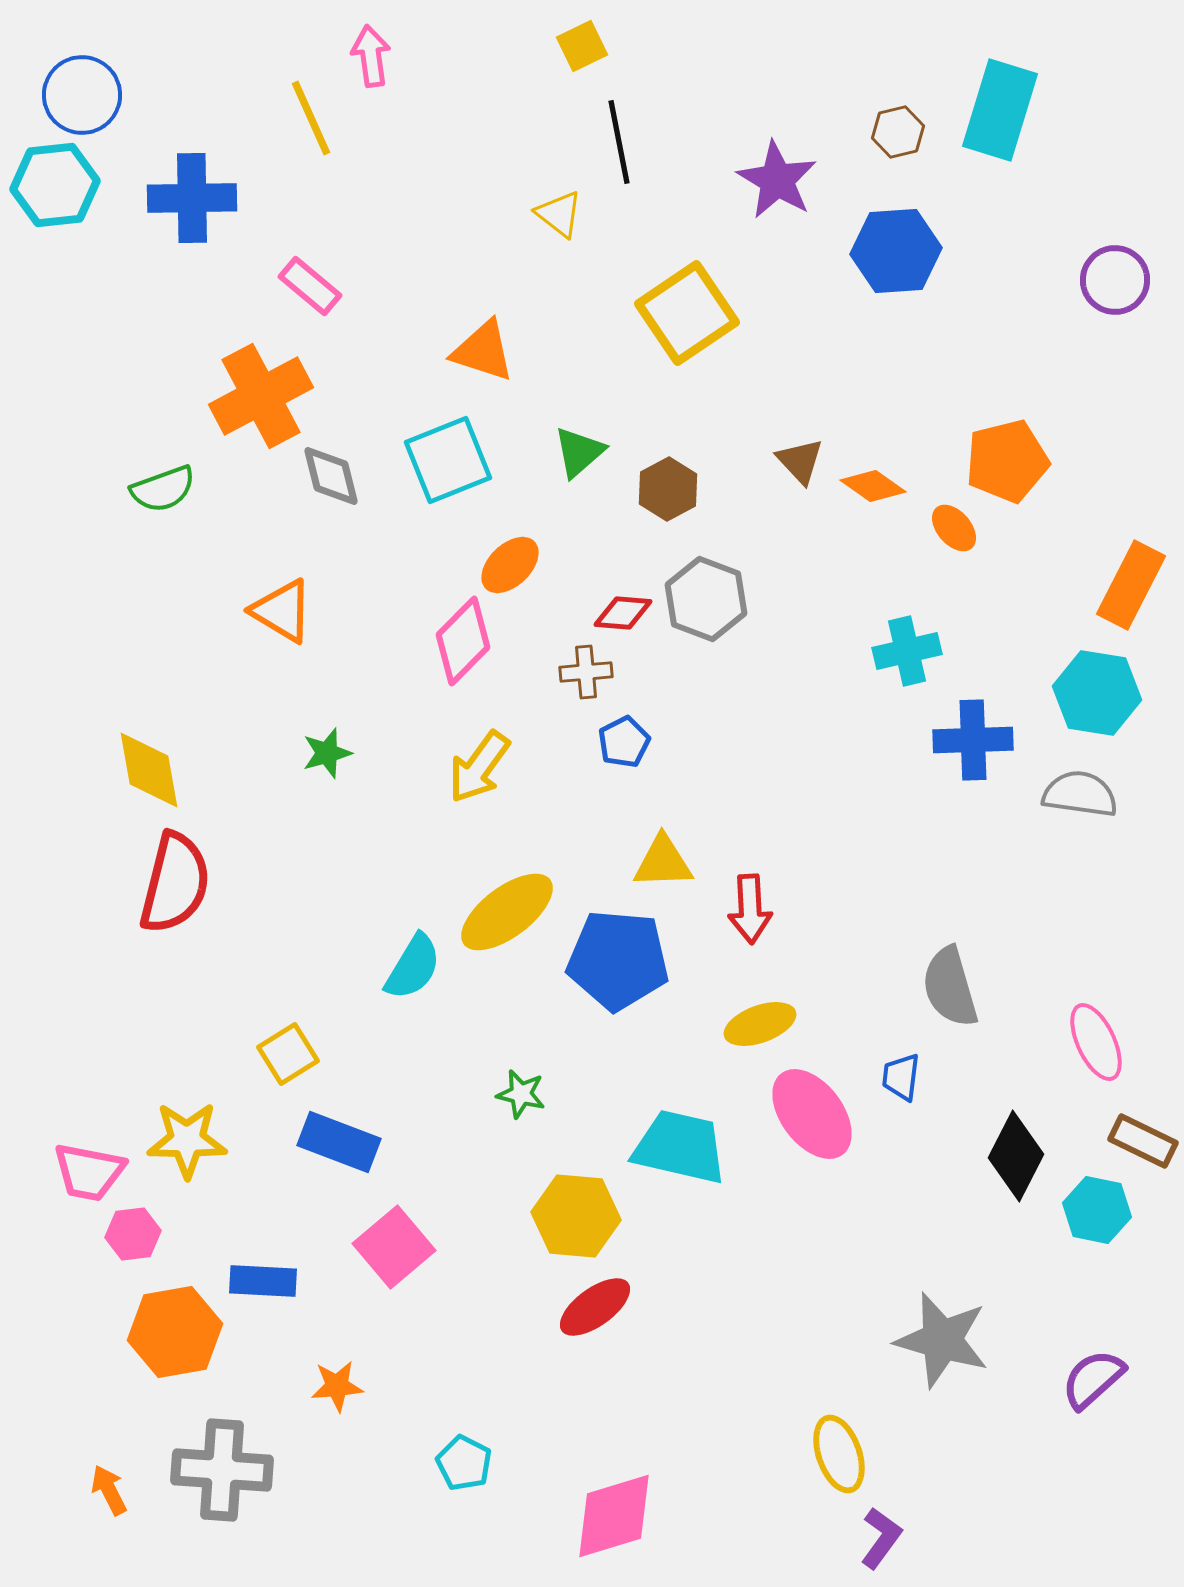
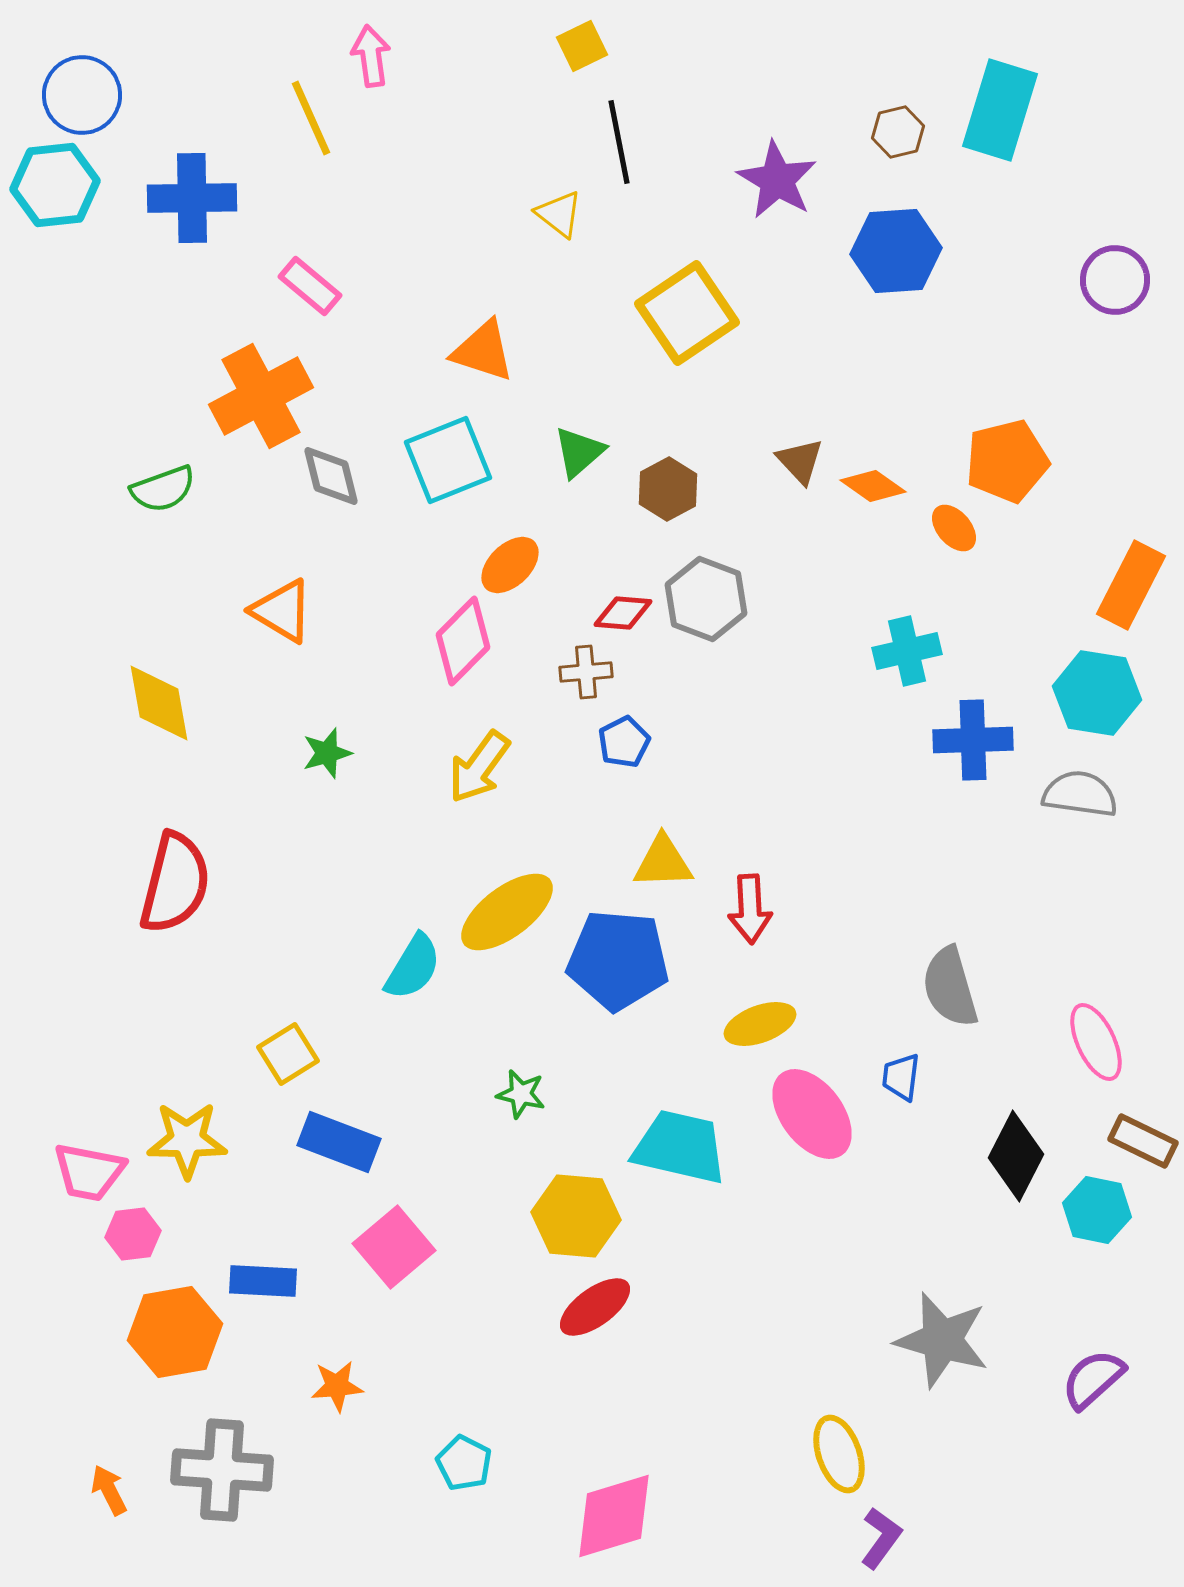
yellow diamond at (149, 770): moved 10 px right, 67 px up
